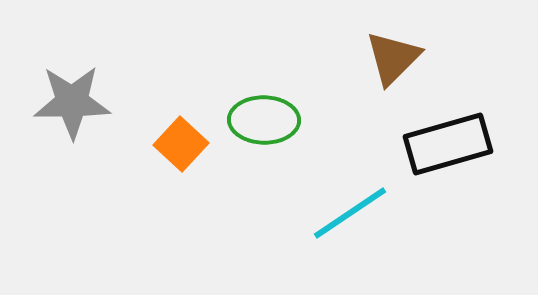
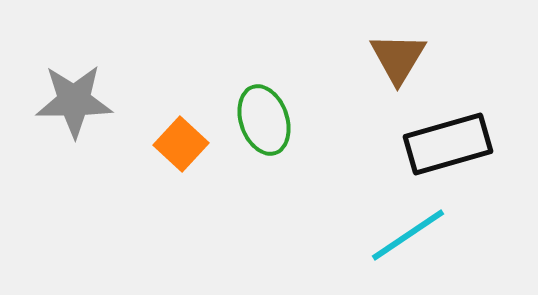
brown triangle: moved 5 px right; rotated 14 degrees counterclockwise
gray star: moved 2 px right, 1 px up
green ellipse: rotated 70 degrees clockwise
cyan line: moved 58 px right, 22 px down
